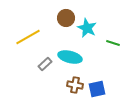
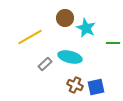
brown circle: moved 1 px left
cyan star: moved 1 px left
yellow line: moved 2 px right
green line: rotated 16 degrees counterclockwise
brown cross: rotated 14 degrees clockwise
blue square: moved 1 px left, 2 px up
